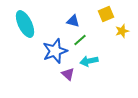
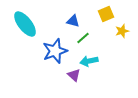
cyan ellipse: rotated 12 degrees counterclockwise
green line: moved 3 px right, 2 px up
purple triangle: moved 6 px right, 1 px down
